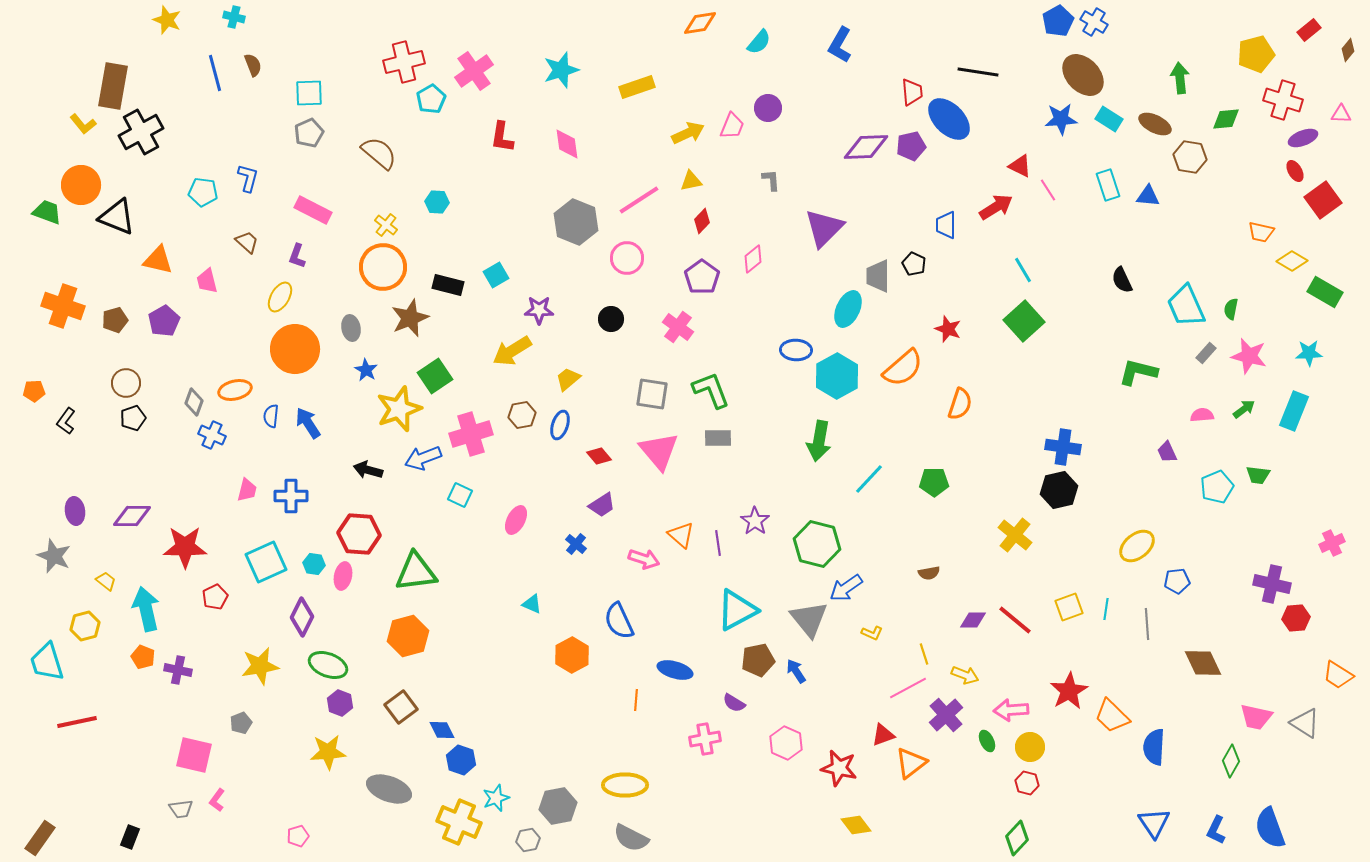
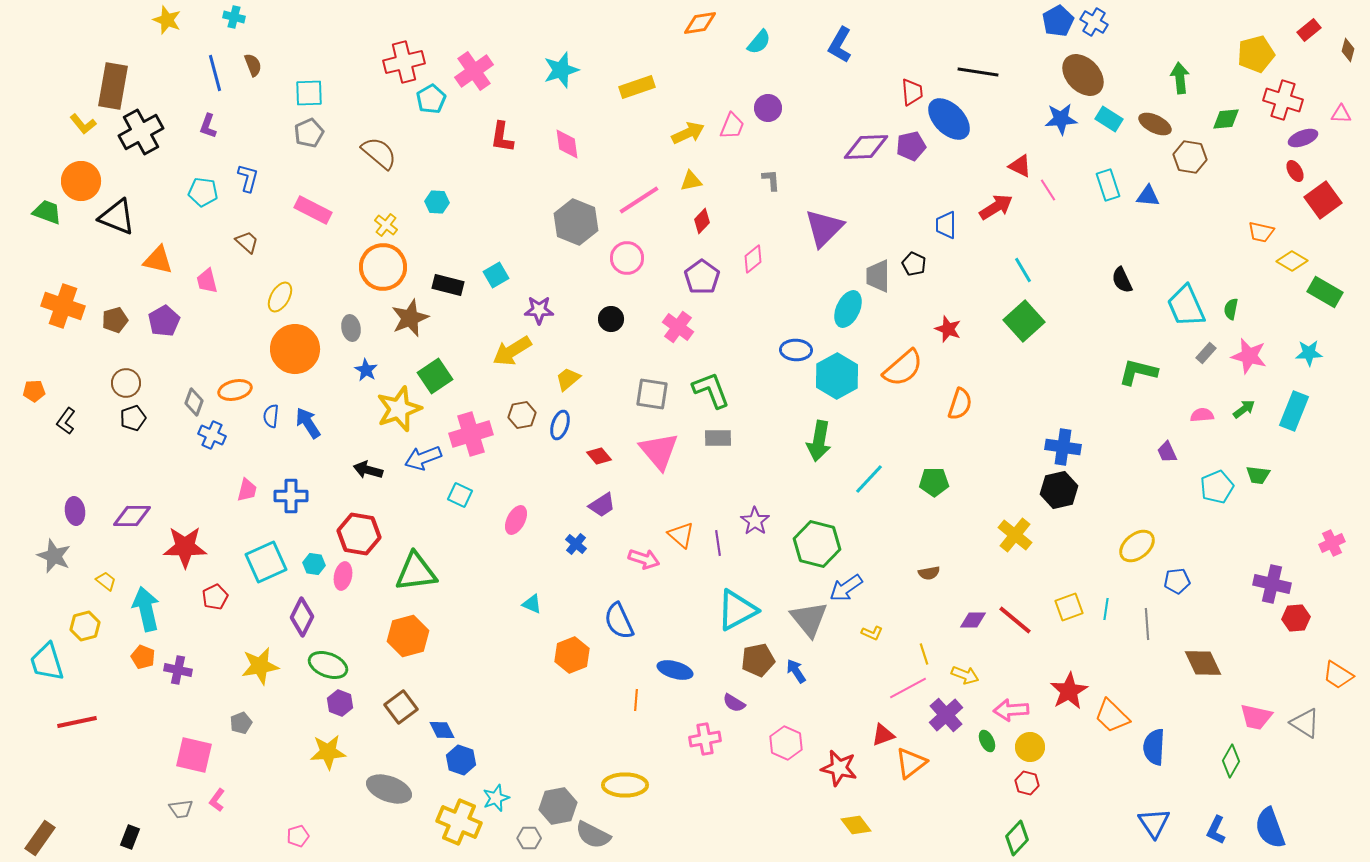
brown diamond at (1348, 50): rotated 25 degrees counterclockwise
orange circle at (81, 185): moved 4 px up
purple L-shape at (297, 256): moved 89 px left, 130 px up
red hexagon at (359, 534): rotated 6 degrees clockwise
orange hexagon at (572, 655): rotated 8 degrees clockwise
gray semicircle at (631, 838): moved 38 px left, 3 px up
gray hexagon at (528, 840): moved 1 px right, 2 px up; rotated 10 degrees clockwise
